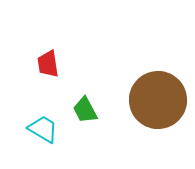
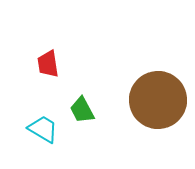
green trapezoid: moved 3 px left
